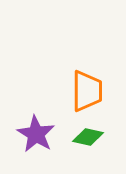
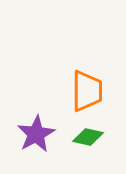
purple star: rotated 12 degrees clockwise
